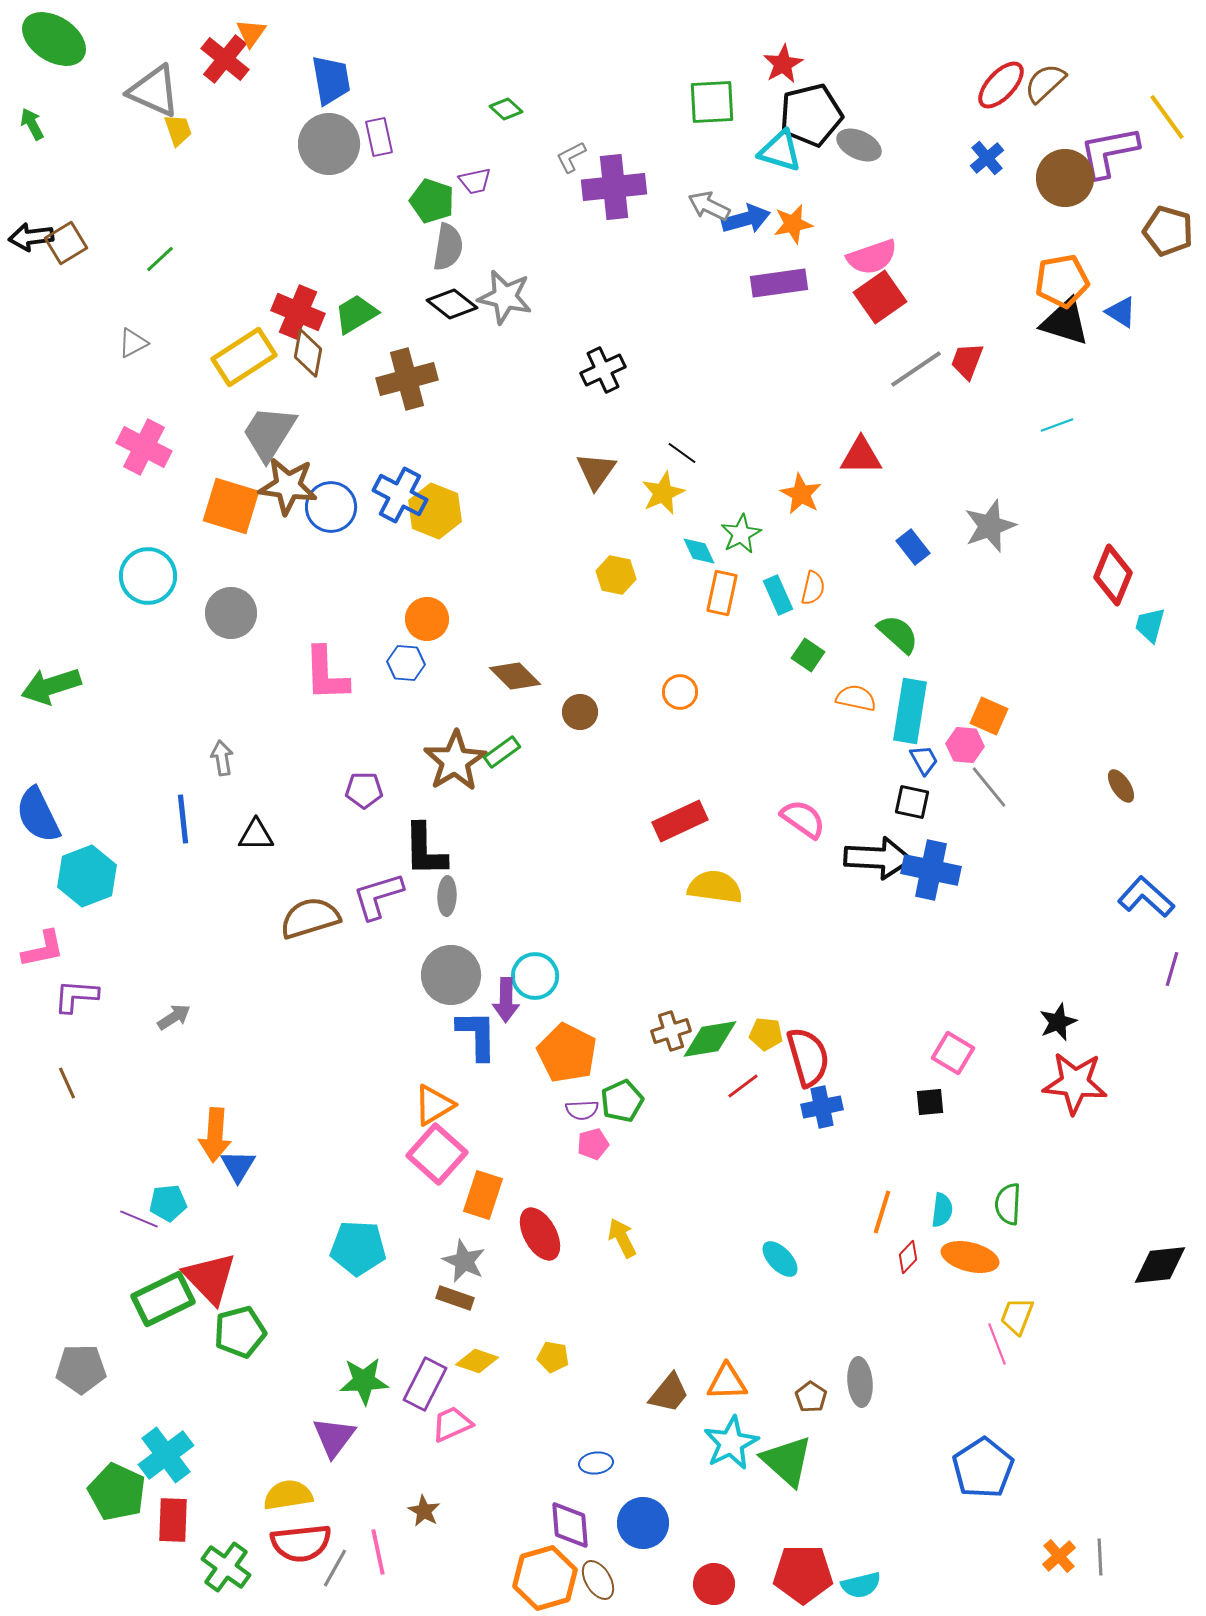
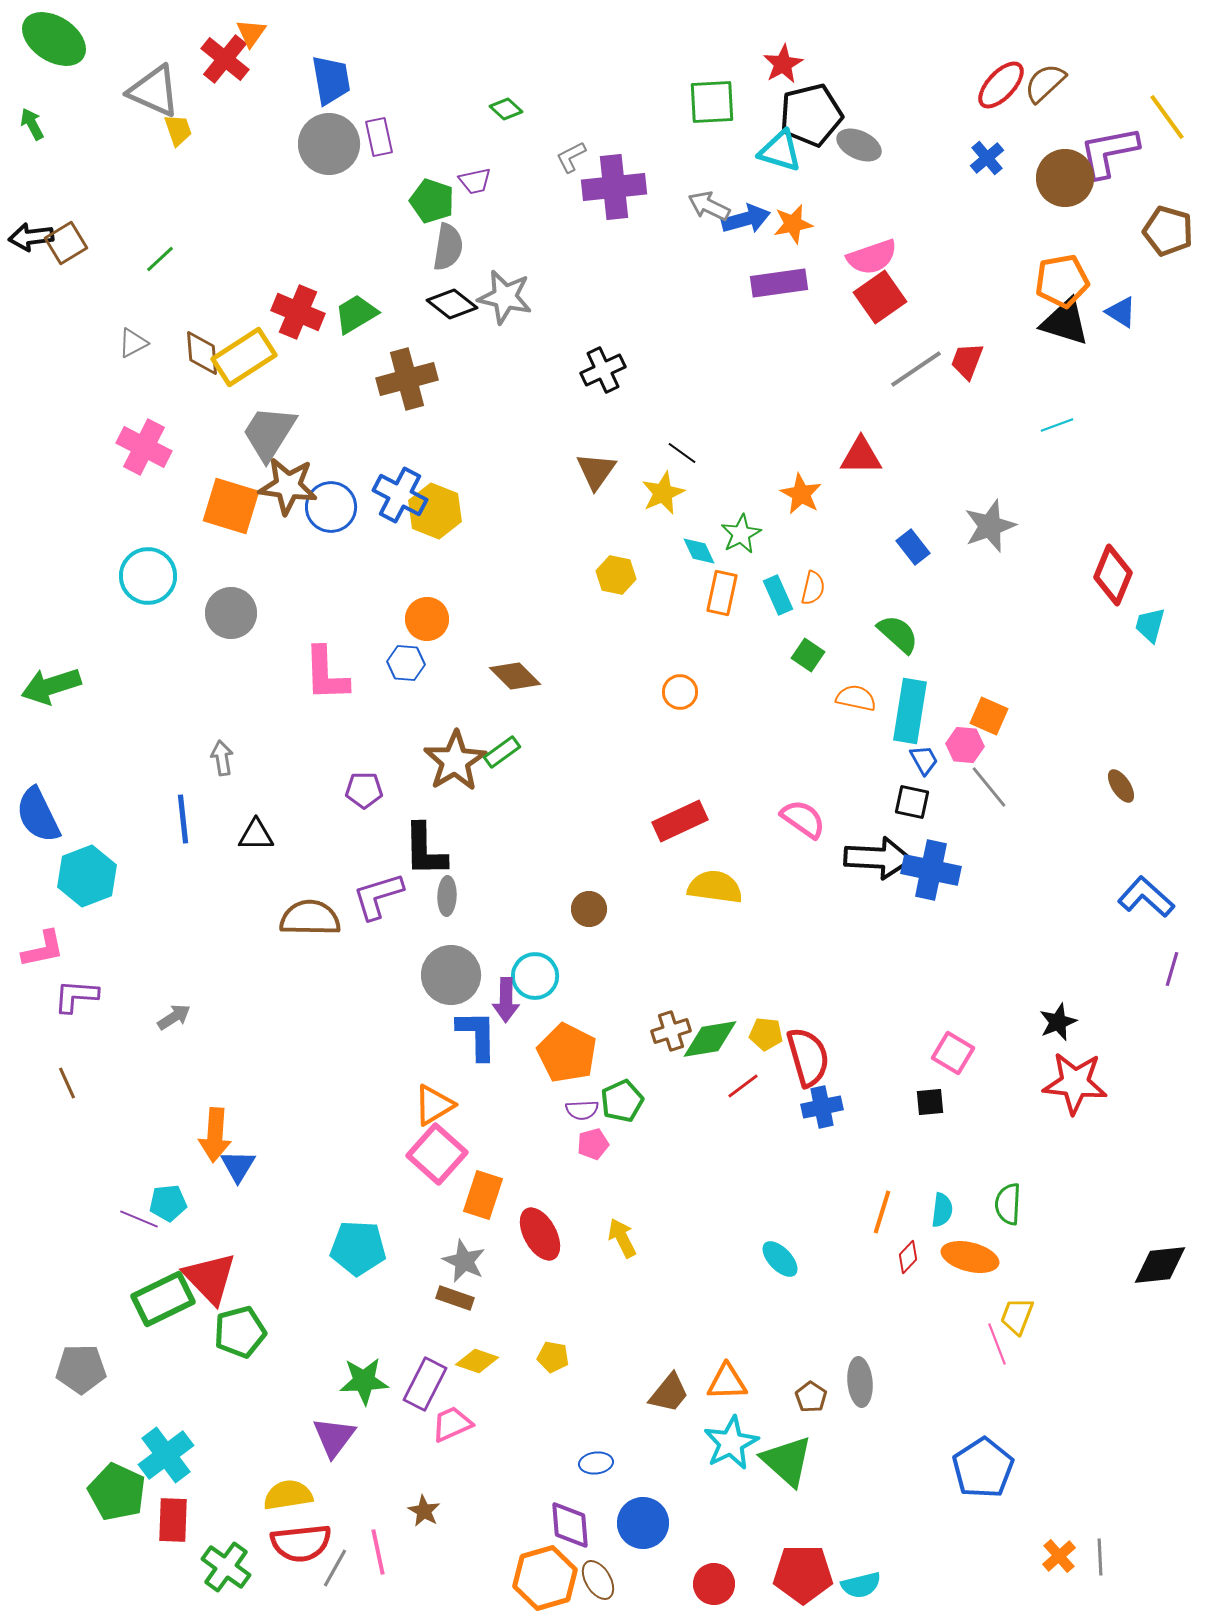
brown diamond at (308, 353): moved 106 px left; rotated 15 degrees counterclockwise
brown circle at (580, 712): moved 9 px right, 197 px down
brown semicircle at (310, 918): rotated 18 degrees clockwise
